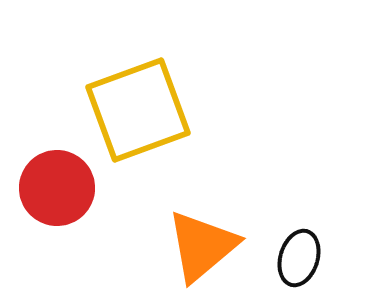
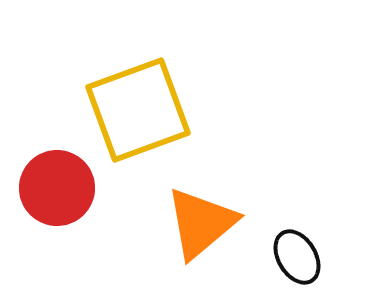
orange triangle: moved 1 px left, 23 px up
black ellipse: moved 2 px left, 1 px up; rotated 48 degrees counterclockwise
